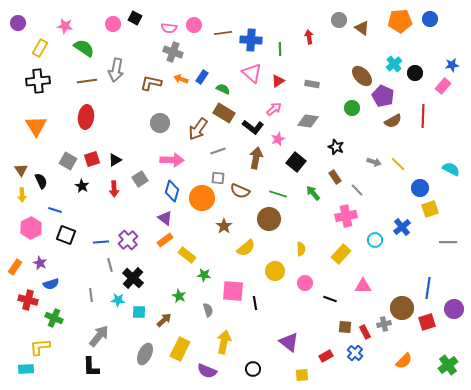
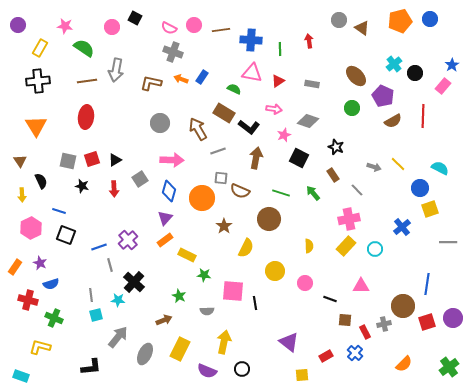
orange pentagon at (400, 21): rotated 10 degrees counterclockwise
purple circle at (18, 23): moved 2 px down
pink circle at (113, 24): moved 1 px left, 3 px down
pink semicircle at (169, 28): rotated 21 degrees clockwise
brown line at (223, 33): moved 2 px left, 3 px up
red arrow at (309, 37): moved 4 px down
blue star at (452, 65): rotated 24 degrees counterclockwise
pink triangle at (252, 73): rotated 30 degrees counterclockwise
brown ellipse at (362, 76): moved 6 px left
green semicircle at (223, 89): moved 11 px right
pink arrow at (274, 109): rotated 49 degrees clockwise
gray diamond at (308, 121): rotated 10 degrees clockwise
black L-shape at (253, 127): moved 4 px left
brown arrow at (198, 129): rotated 115 degrees clockwise
pink star at (278, 139): moved 6 px right, 4 px up
gray square at (68, 161): rotated 18 degrees counterclockwise
black square at (296, 162): moved 3 px right, 4 px up; rotated 12 degrees counterclockwise
gray arrow at (374, 162): moved 5 px down
cyan semicircle at (451, 169): moved 11 px left, 1 px up
brown triangle at (21, 170): moved 1 px left, 9 px up
brown rectangle at (335, 177): moved 2 px left, 2 px up
gray square at (218, 178): moved 3 px right
black star at (82, 186): rotated 16 degrees counterclockwise
blue diamond at (172, 191): moved 3 px left
green line at (278, 194): moved 3 px right, 1 px up
blue line at (55, 210): moved 4 px right, 1 px down
pink cross at (346, 216): moved 3 px right, 3 px down
purple triangle at (165, 218): rotated 35 degrees clockwise
cyan circle at (375, 240): moved 9 px down
blue line at (101, 242): moved 2 px left, 5 px down; rotated 14 degrees counterclockwise
yellow semicircle at (246, 248): rotated 24 degrees counterclockwise
yellow semicircle at (301, 249): moved 8 px right, 3 px up
yellow rectangle at (341, 254): moved 5 px right, 8 px up
yellow rectangle at (187, 255): rotated 12 degrees counterclockwise
black cross at (133, 278): moved 1 px right, 4 px down
pink triangle at (363, 286): moved 2 px left
blue line at (428, 288): moved 1 px left, 4 px up
brown circle at (402, 308): moved 1 px right, 2 px up
purple circle at (454, 309): moved 1 px left, 9 px down
gray semicircle at (208, 310): moved 1 px left, 1 px down; rotated 104 degrees clockwise
cyan square at (139, 312): moved 43 px left, 3 px down; rotated 16 degrees counterclockwise
brown arrow at (164, 320): rotated 21 degrees clockwise
brown square at (345, 327): moved 7 px up
gray arrow at (99, 336): moved 19 px right, 1 px down
yellow L-shape at (40, 347): rotated 20 degrees clockwise
orange semicircle at (404, 361): moved 3 px down
green cross at (448, 365): moved 1 px right, 2 px down
black L-shape at (91, 367): rotated 95 degrees counterclockwise
cyan rectangle at (26, 369): moved 5 px left, 7 px down; rotated 21 degrees clockwise
black circle at (253, 369): moved 11 px left
